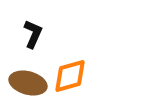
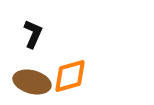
brown ellipse: moved 4 px right, 1 px up
